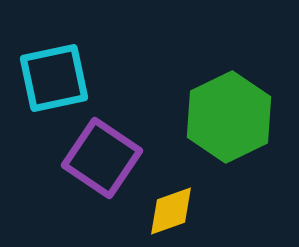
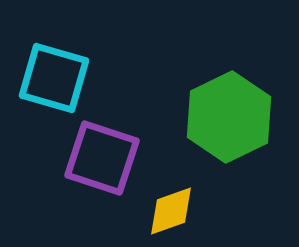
cyan square: rotated 28 degrees clockwise
purple square: rotated 16 degrees counterclockwise
